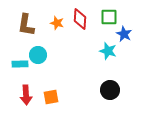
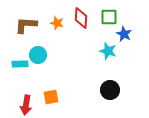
red diamond: moved 1 px right, 1 px up
brown L-shape: rotated 85 degrees clockwise
red arrow: moved 10 px down; rotated 12 degrees clockwise
